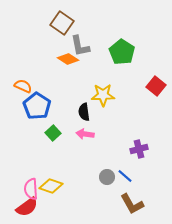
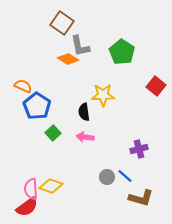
pink arrow: moved 3 px down
brown L-shape: moved 9 px right, 6 px up; rotated 45 degrees counterclockwise
